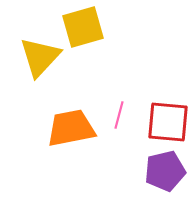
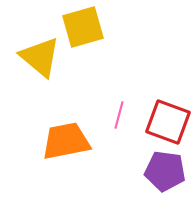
yellow triangle: rotated 33 degrees counterclockwise
red square: rotated 15 degrees clockwise
orange trapezoid: moved 5 px left, 13 px down
purple pentagon: rotated 21 degrees clockwise
